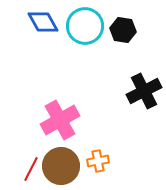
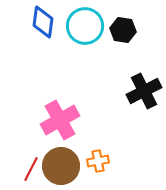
blue diamond: rotated 36 degrees clockwise
